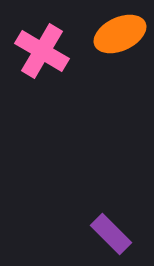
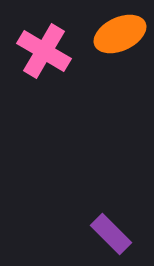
pink cross: moved 2 px right
